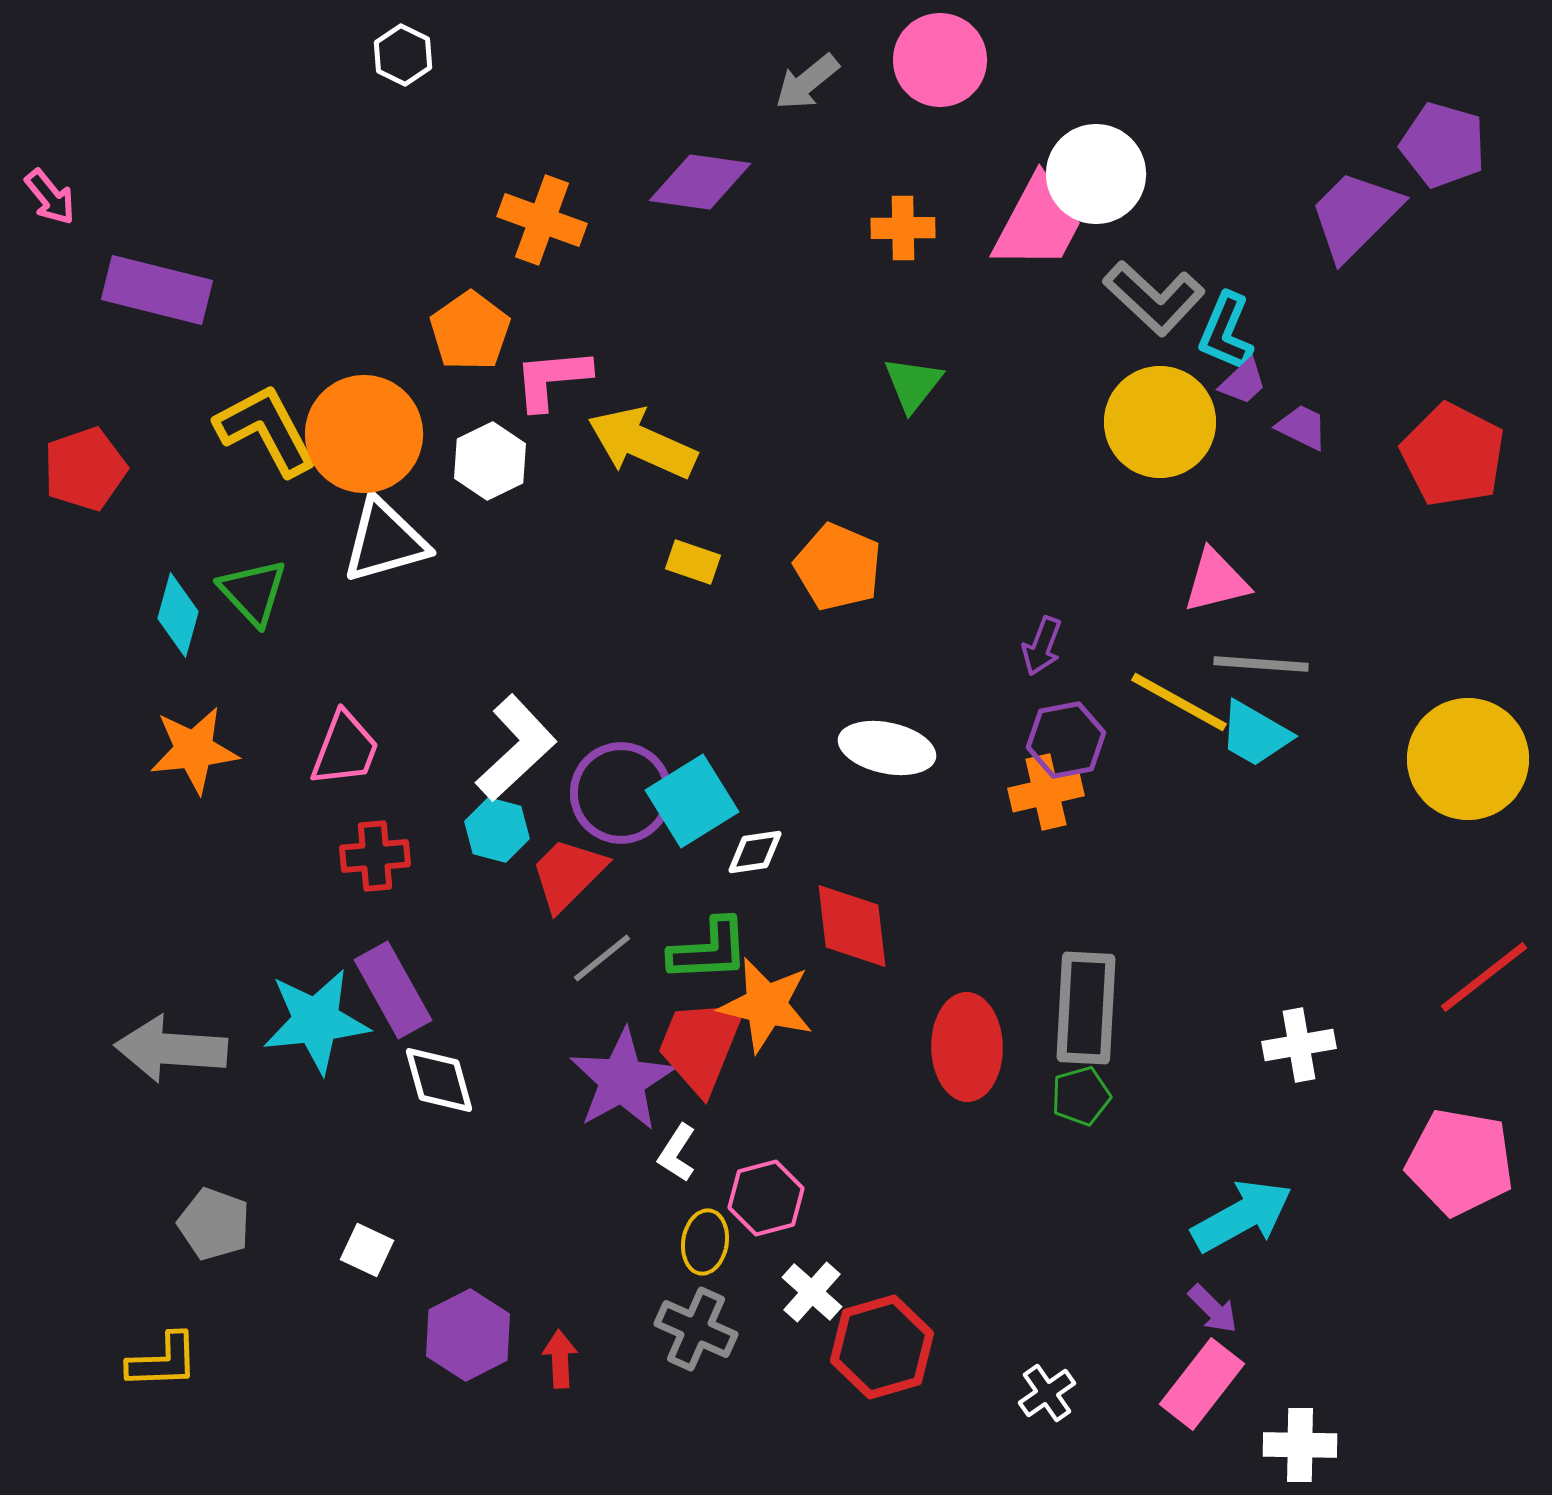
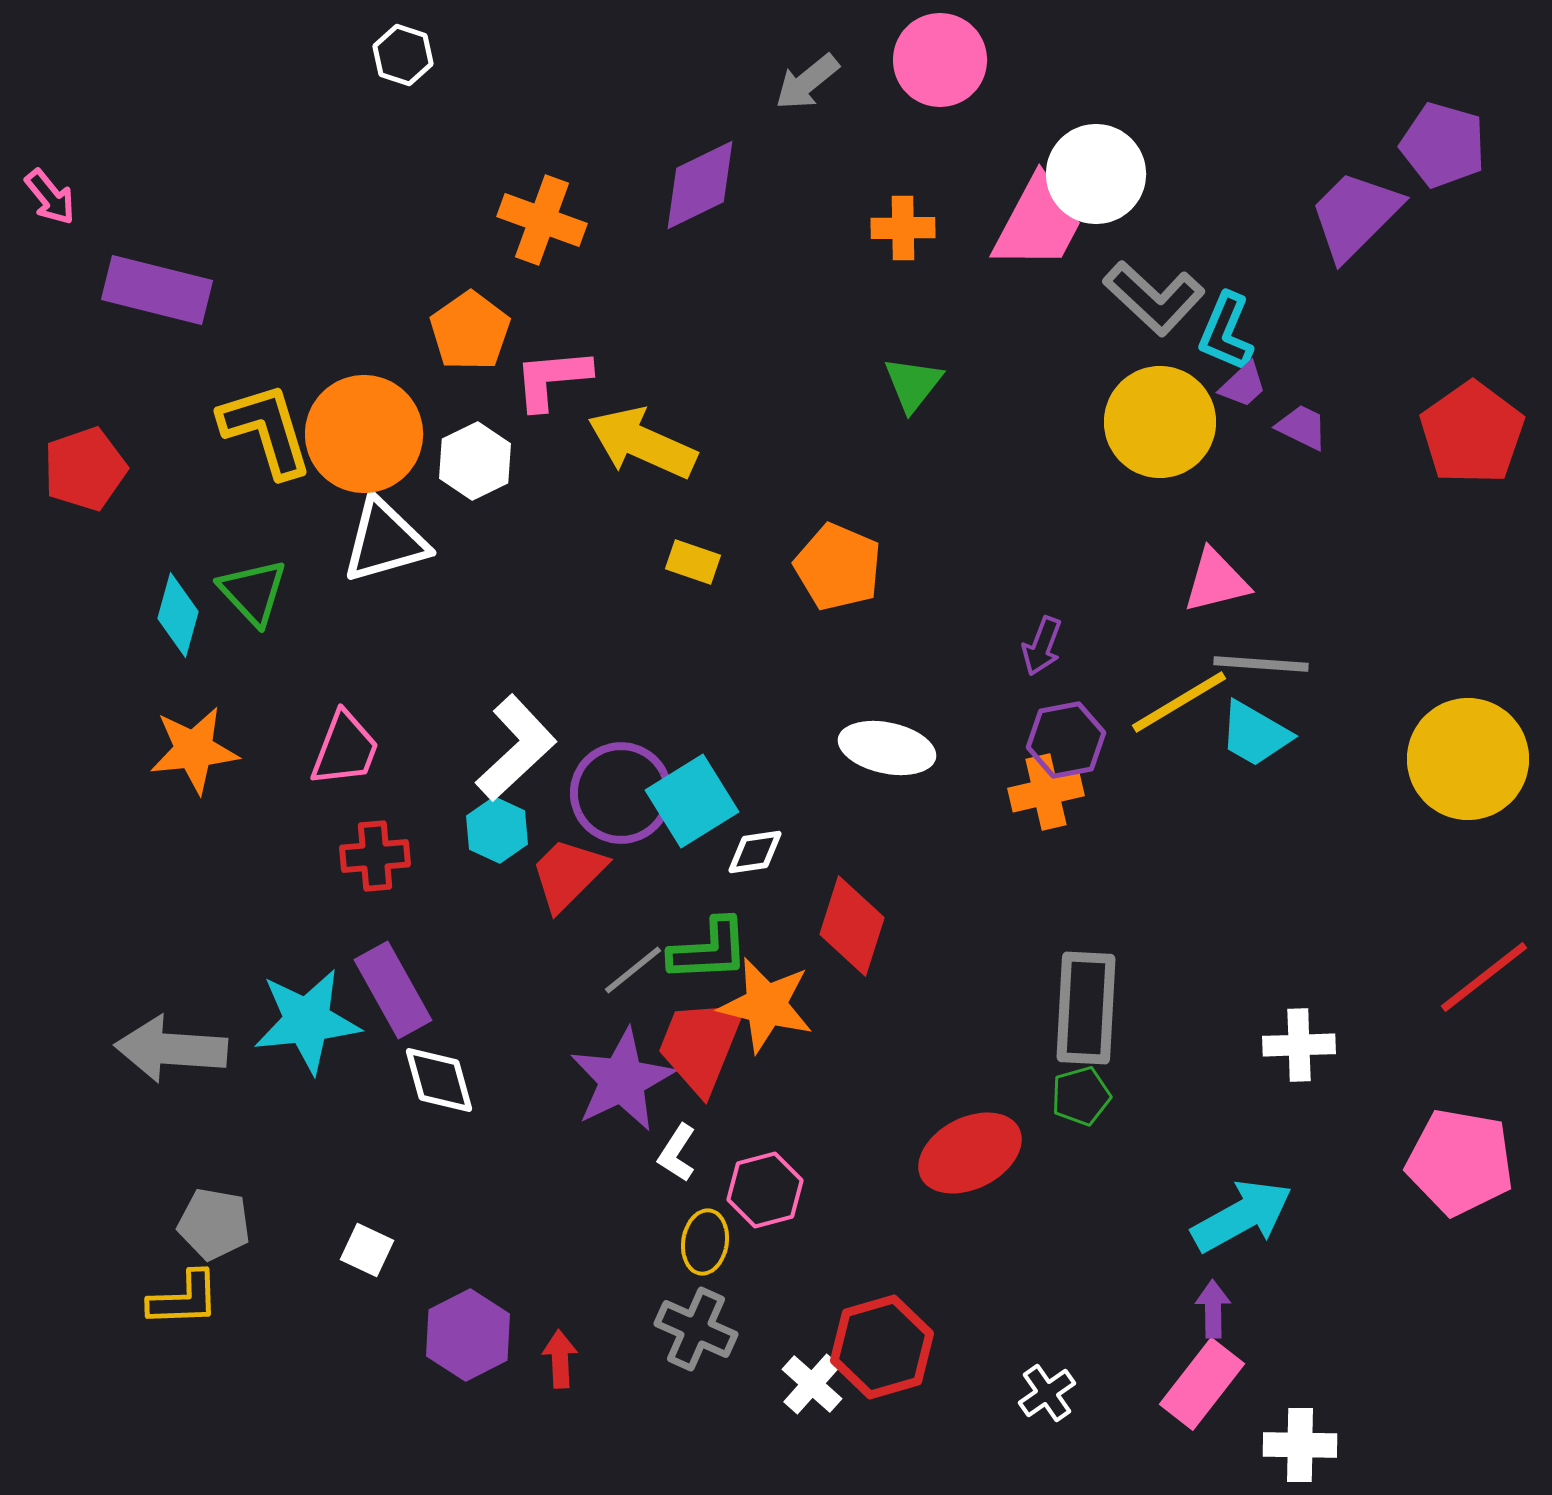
white hexagon at (403, 55): rotated 8 degrees counterclockwise
purple diamond at (700, 182): moved 3 px down; rotated 34 degrees counterclockwise
purple trapezoid at (1243, 382): moved 3 px down
yellow L-shape at (266, 430): rotated 11 degrees clockwise
red pentagon at (1453, 455): moved 19 px right, 22 px up; rotated 10 degrees clockwise
white hexagon at (490, 461): moved 15 px left
yellow line at (1179, 702): rotated 60 degrees counterclockwise
cyan hexagon at (497, 830): rotated 10 degrees clockwise
red diamond at (852, 926): rotated 24 degrees clockwise
gray line at (602, 958): moved 31 px right, 12 px down
cyan star at (316, 1021): moved 9 px left
white cross at (1299, 1045): rotated 8 degrees clockwise
red ellipse at (967, 1047): moved 3 px right, 106 px down; rotated 64 degrees clockwise
purple star at (622, 1080): rotated 3 degrees clockwise
pink hexagon at (766, 1198): moved 1 px left, 8 px up
gray pentagon at (214, 1224): rotated 10 degrees counterclockwise
white cross at (812, 1292): moved 92 px down
purple arrow at (1213, 1309): rotated 136 degrees counterclockwise
yellow L-shape at (163, 1361): moved 21 px right, 62 px up
